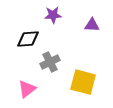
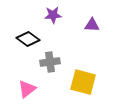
black diamond: rotated 40 degrees clockwise
gray cross: rotated 18 degrees clockwise
